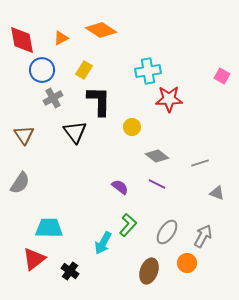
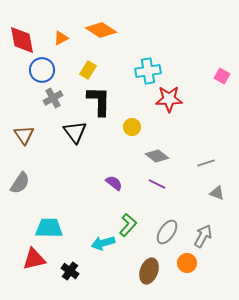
yellow rectangle: moved 4 px right
gray line: moved 6 px right
purple semicircle: moved 6 px left, 4 px up
cyan arrow: rotated 45 degrees clockwise
red triangle: rotated 25 degrees clockwise
